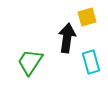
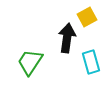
yellow square: rotated 12 degrees counterclockwise
